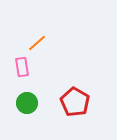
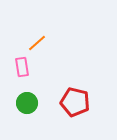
red pentagon: rotated 16 degrees counterclockwise
